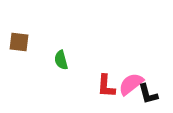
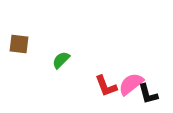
brown square: moved 2 px down
green semicircle: rotated 60 degrees clockwise
red L-shape: rotated 25 degrees counterclockwise
